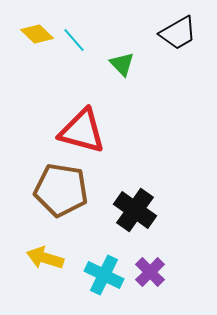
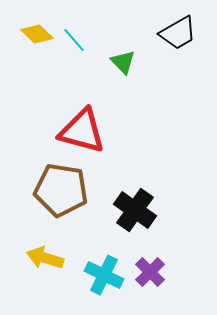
green triangle: moved 1 px right, 2 px up
